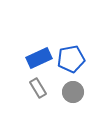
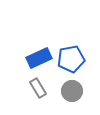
gray circle: moved 1 px left, 1 px up
